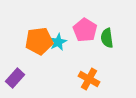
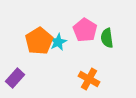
orange pentagon: rotated 24 degrees counterclockwise
